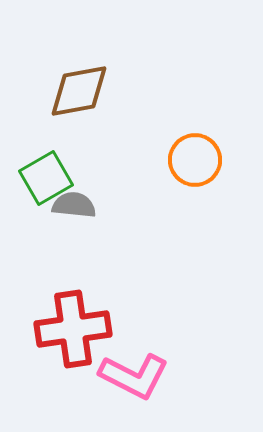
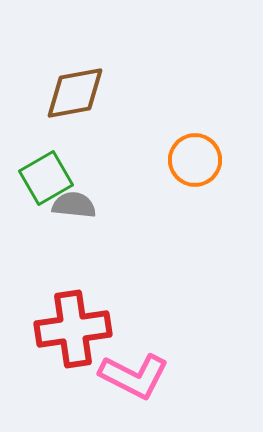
brown diamond: moved 4 px left, 2 px down
